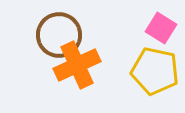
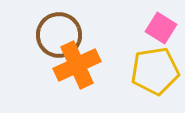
yellow pentagon: rotated 21 degrees counterclockwise
